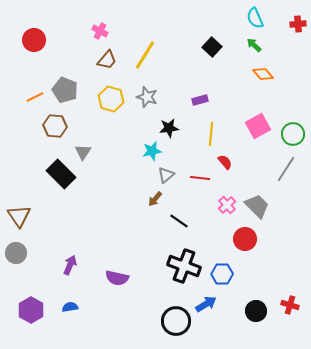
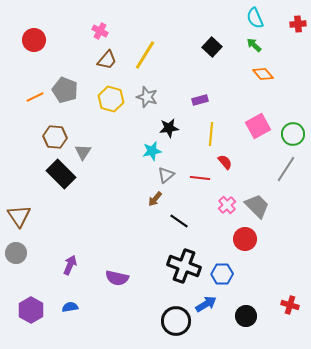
brown hexagon at (55, 126): moved 11 px down
black circle at (256, 311): moved 10 px left, 5 px down
